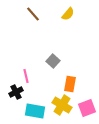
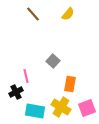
yellow cross: moved 1 px left, 2 px down
